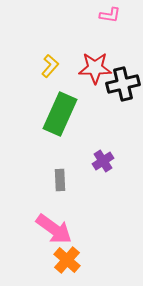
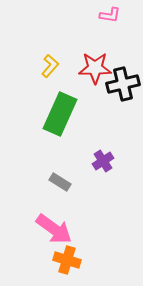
gray rectangle: moved 2 px down; rotated 55 degrees counterclockwise
orange cross: rotated 24 degrees counterclockwise
